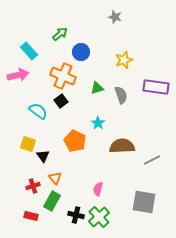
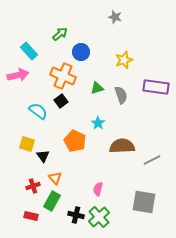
yellow square: moved 1 px left
